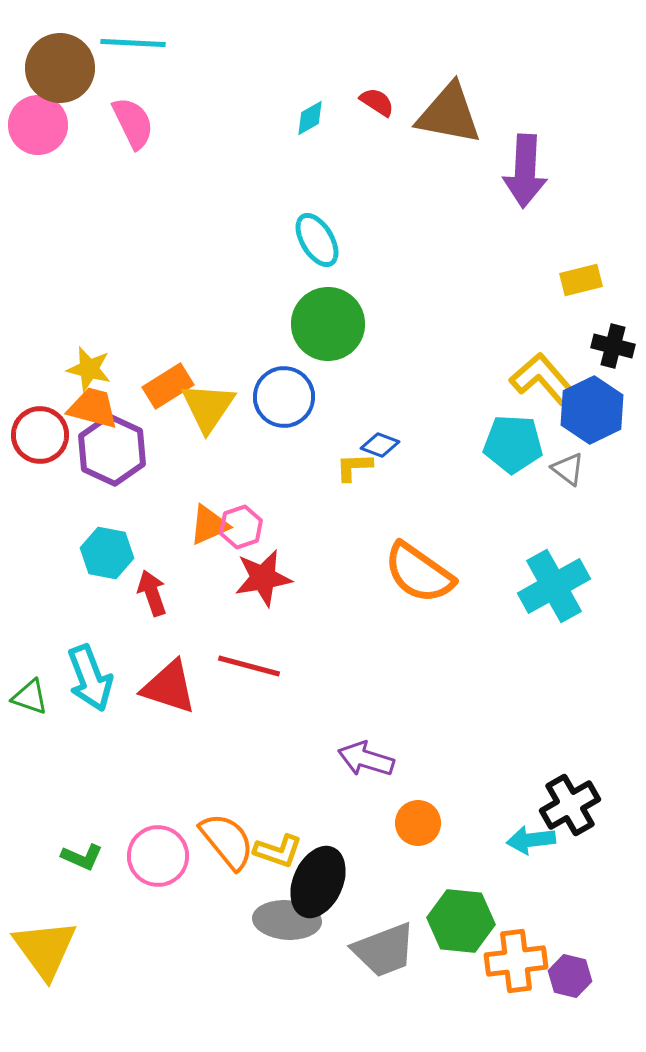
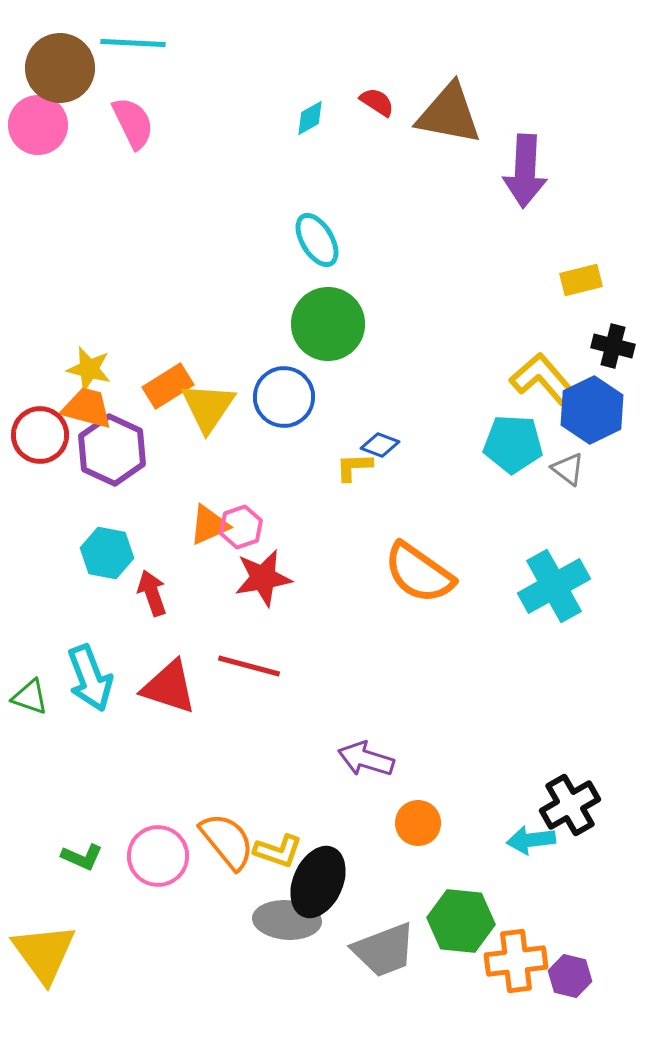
orange trapezoid at (93, 408): moved 6 px left
yellow triangle at (45, 949): moved 1 px left, 4 px down
